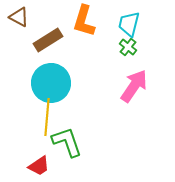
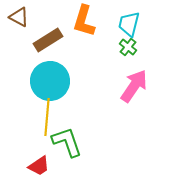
cyan circle: moved 1 px left, 2 px up
